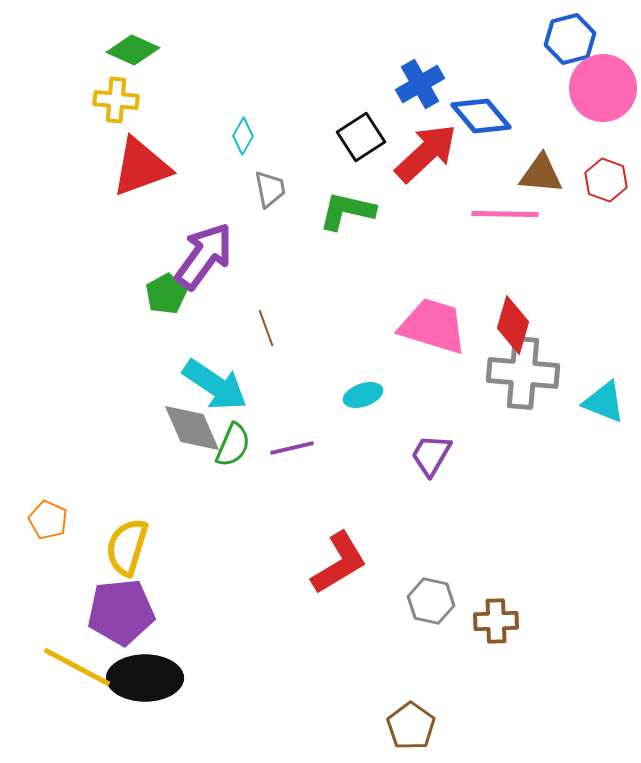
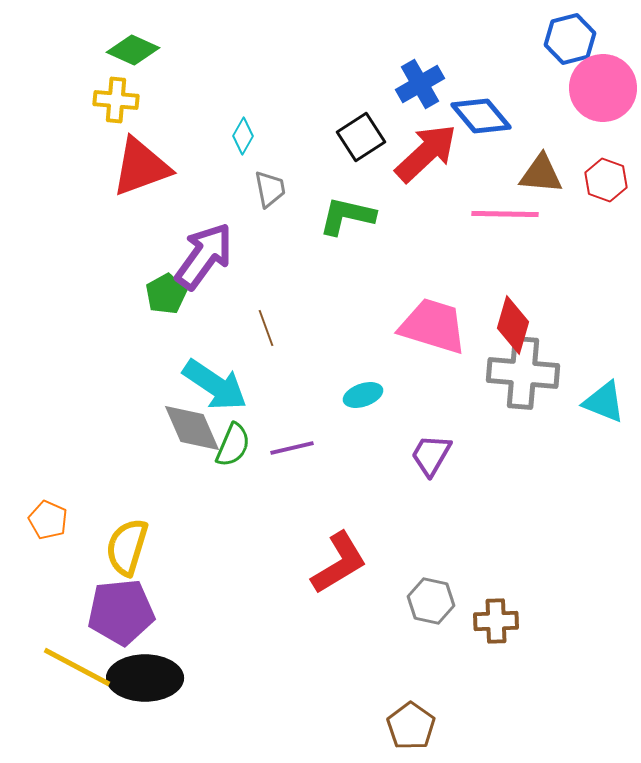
green L-shape: moved 5 px down
